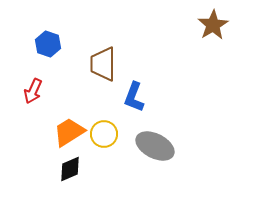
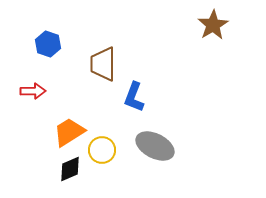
red arrow: rotated 115 degrees counterclockwise
yellow circle: moved 2 px left, 16 px down
